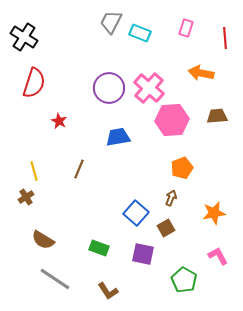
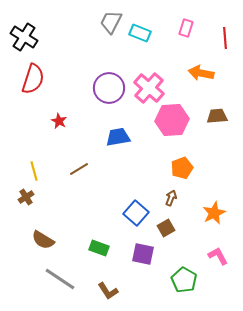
red semicircle: moved 1 px left, 4 px up
brown line: rotated 36 degrees clockwise
orange star: rotated 15 degrees counterclockwise
gray line: moved 5 px right
